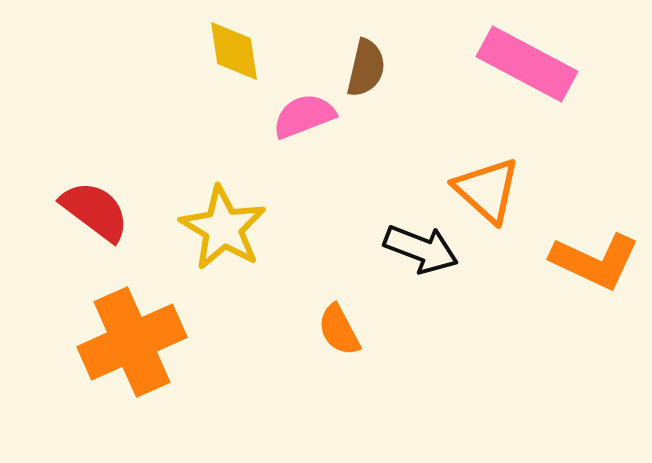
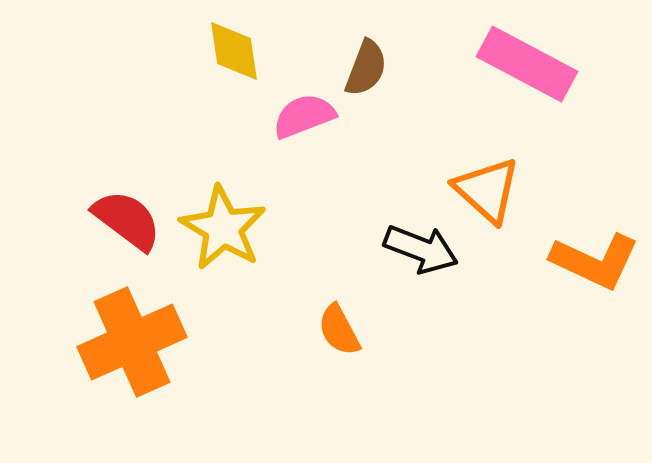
brown semicircle: rotated 8 degrees clockwise
red semicircle: moved 32 px right, 9 px down
